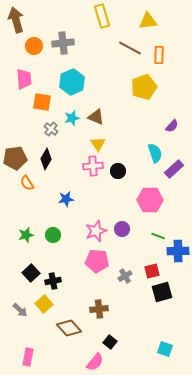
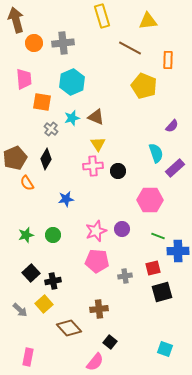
orange circle at (34, 46): moved 3 px up
orange rectangle at (159, 55): moved 9 px right, 5 px down
yellow pentagon at (144, 87): moved 1 px up; rotated 30 degrees counterclockwise
cyan semicircle at (155, 153): moved 1 px right
brown pentagon at (15, 158): rotated 15 degrees counterclockwise
purple rectangle at (174, 169): moved 1 px right, 1 px up
red square at (152, 271): moved 1 px right, 3 px up
gray cross at (125, 276): rotated 24 degrees clockwise
